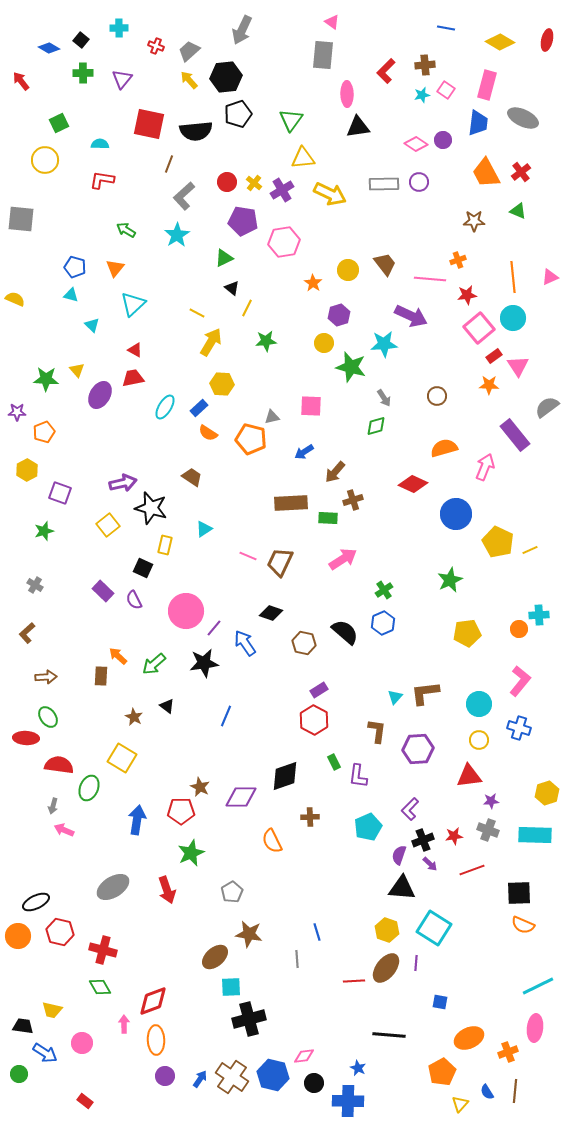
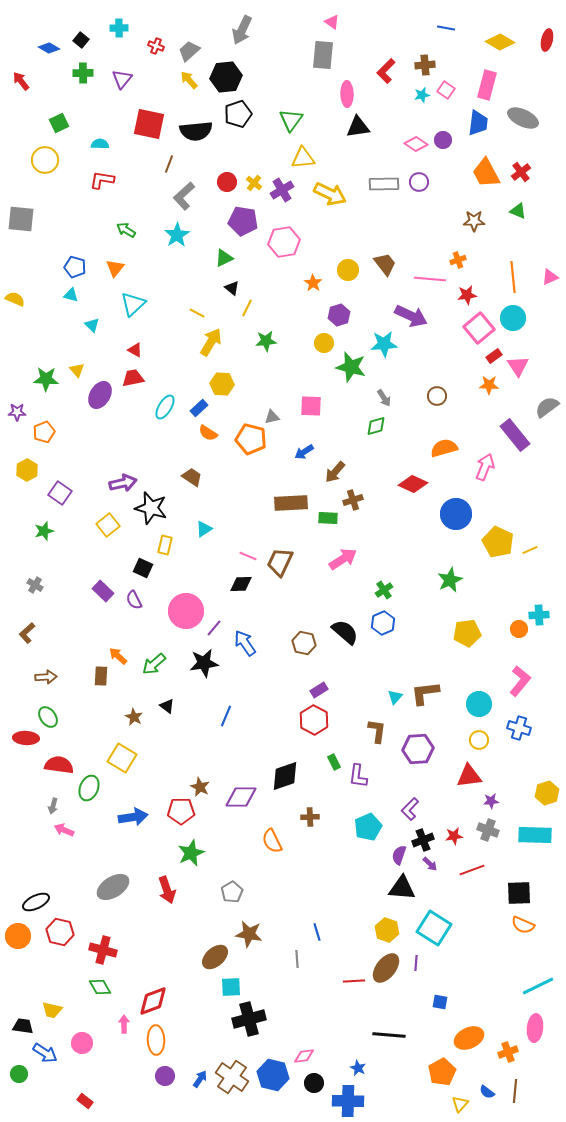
purple square at (60, 493): rotated 15 degrees clockwise
black diamond at (271, 613): moved 30 px left, 29 px up; rotated 20 degrees counterclockwise
blue arrow at (137, 820): moved 4 px left, 3 px up; rotated 72 degrees clockwise
blue semicircle at (487, 1092): rotated 21 degrees counterclockwise
